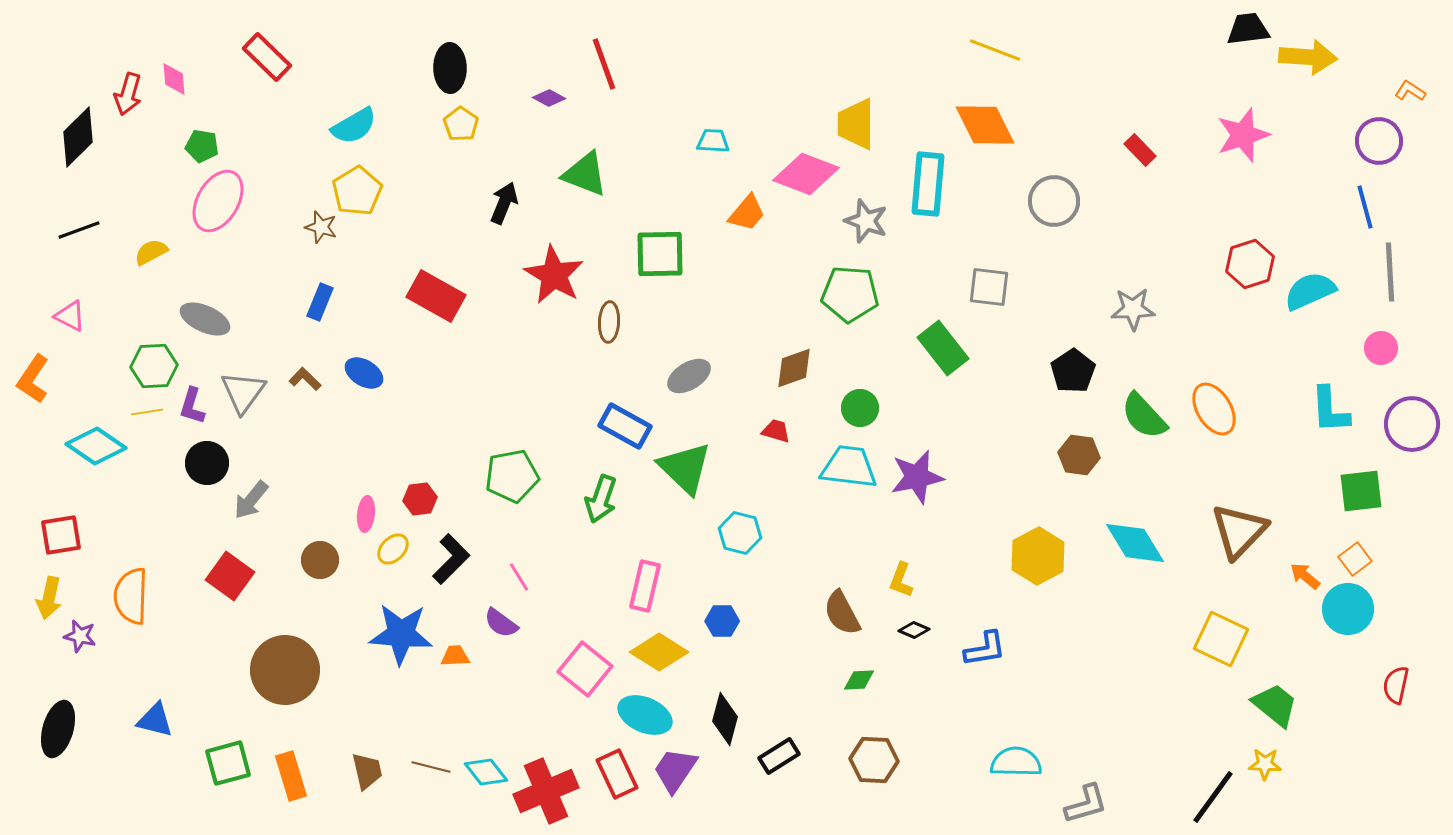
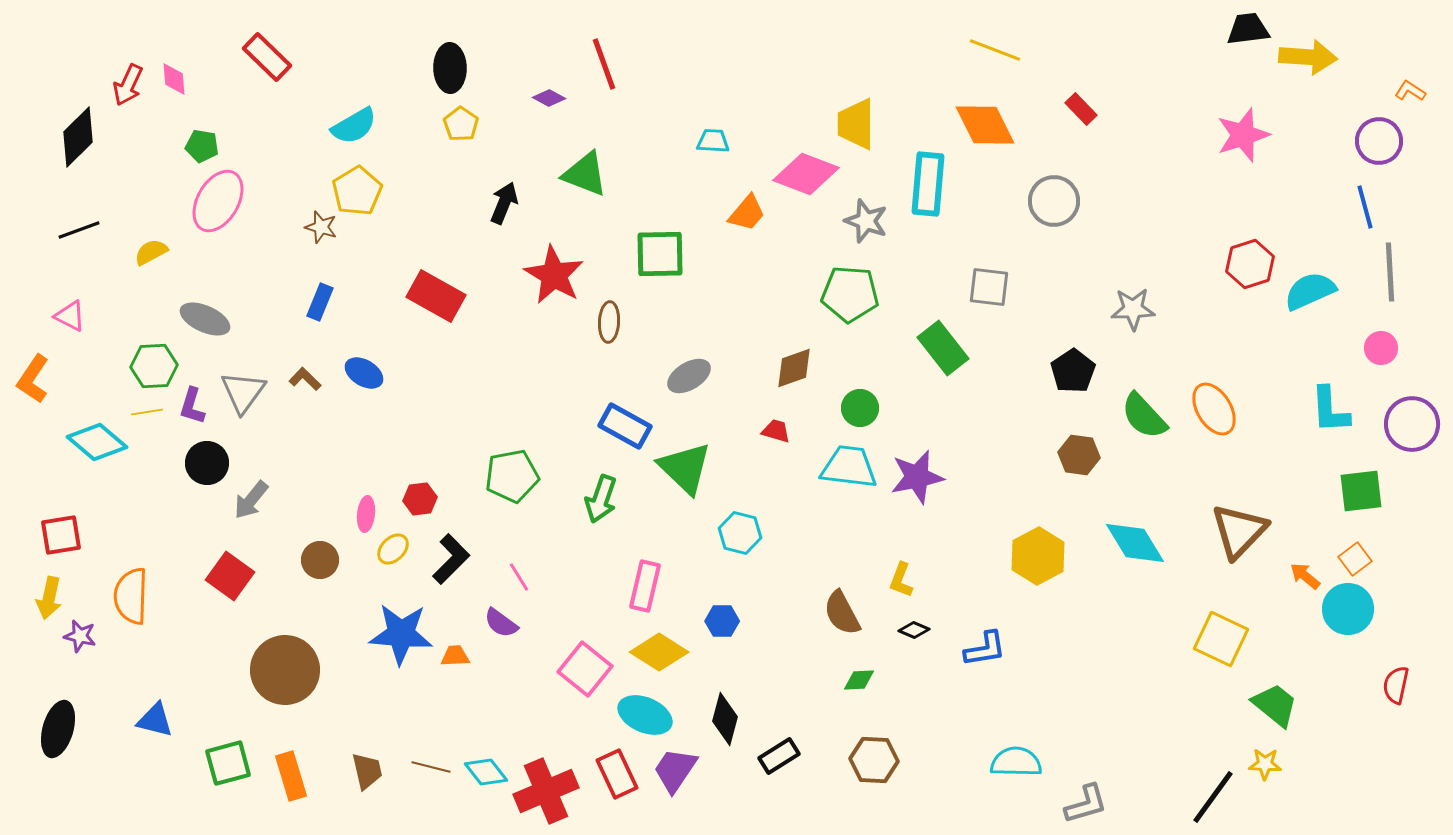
red arrow at (128, 94): moved 9 px up; rotated 9 degrees clockwise
red rectangle at (1140, 150): moved 59 px left, 41 px up
cyan diamond at (96, 446): moved 1 px right, 4 px up; rotated 6 degrees clockwise
